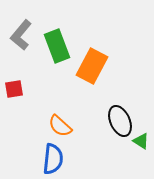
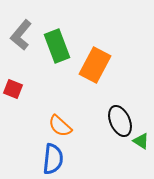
orange rectangle: moved 3 px right, 1 px up
red square: moved 1 px left; rotated 30 degrees clockwise
